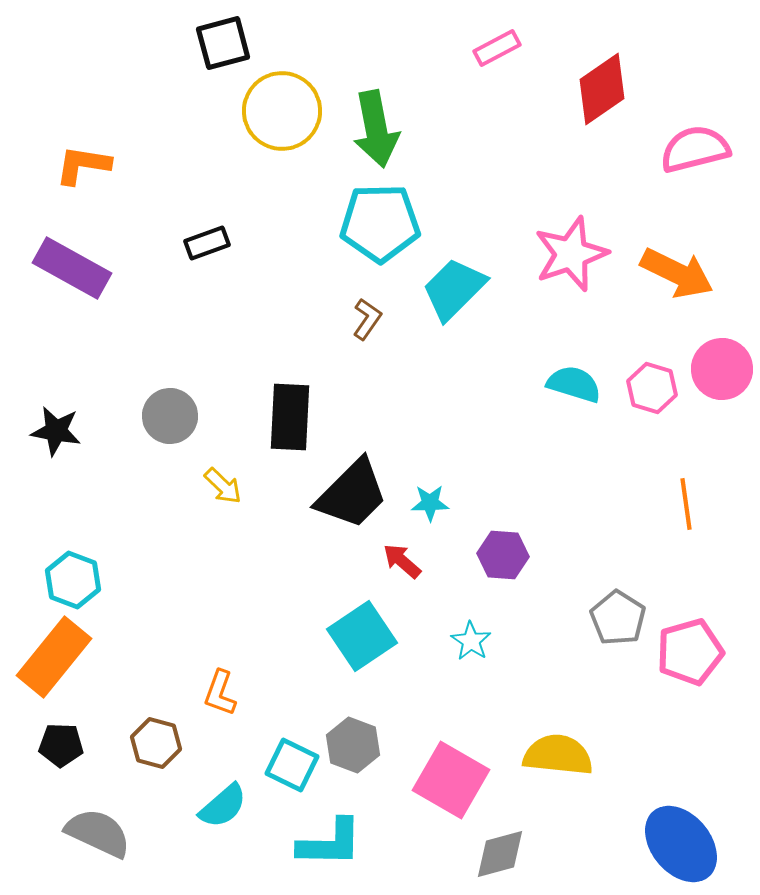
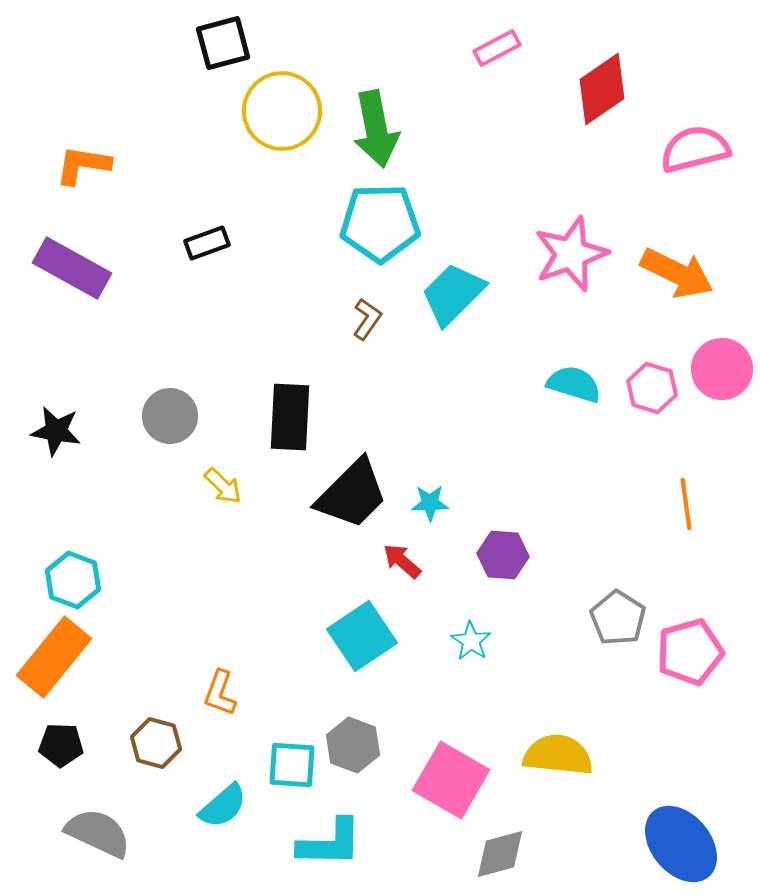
cyan trapezoid at (454, 289): moved 1 px left, 5 px down
cyan square at (292, 765): rotated 22 degrees counterclockwise
